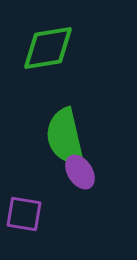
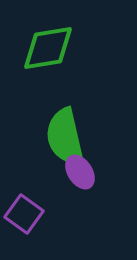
purple square: rotated 27 degrees clockwise
